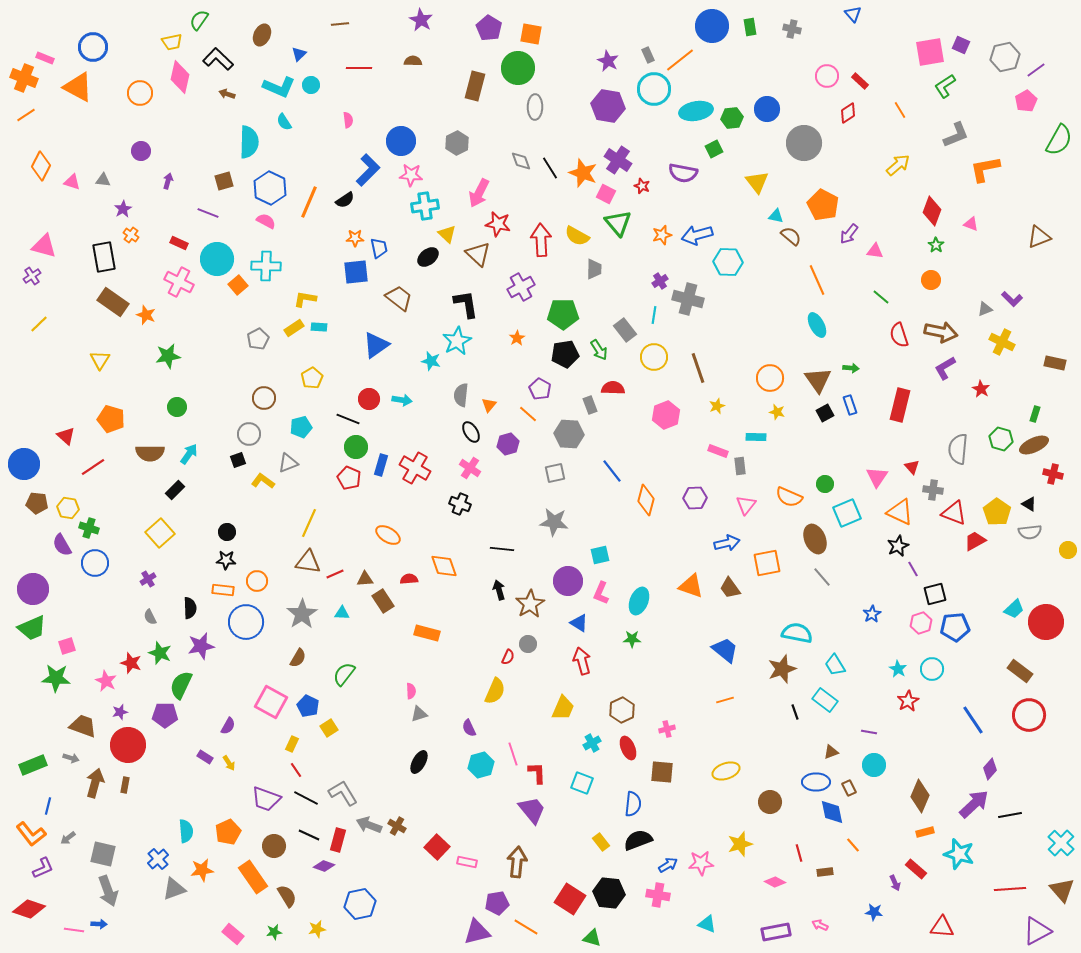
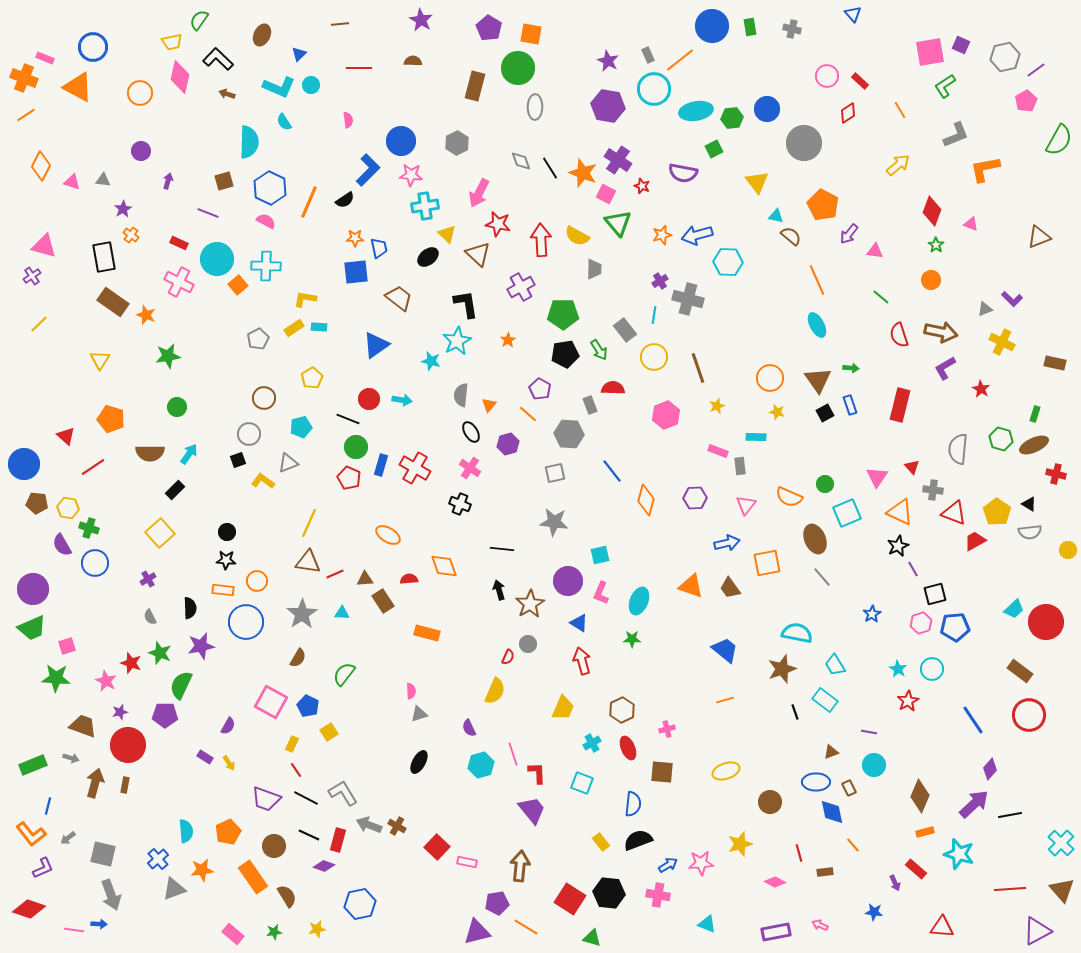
orange star at (517, 338): moved 9 px left, 2 px down
red cross at (1053, 474): moved 3 px right
yellow square at (329, 728): moved 4 px down
brown arrow at (517, 862): moved 3 px right, 4 px down
gray arrow at (108, 891): moved 3 px right, 4 px down
